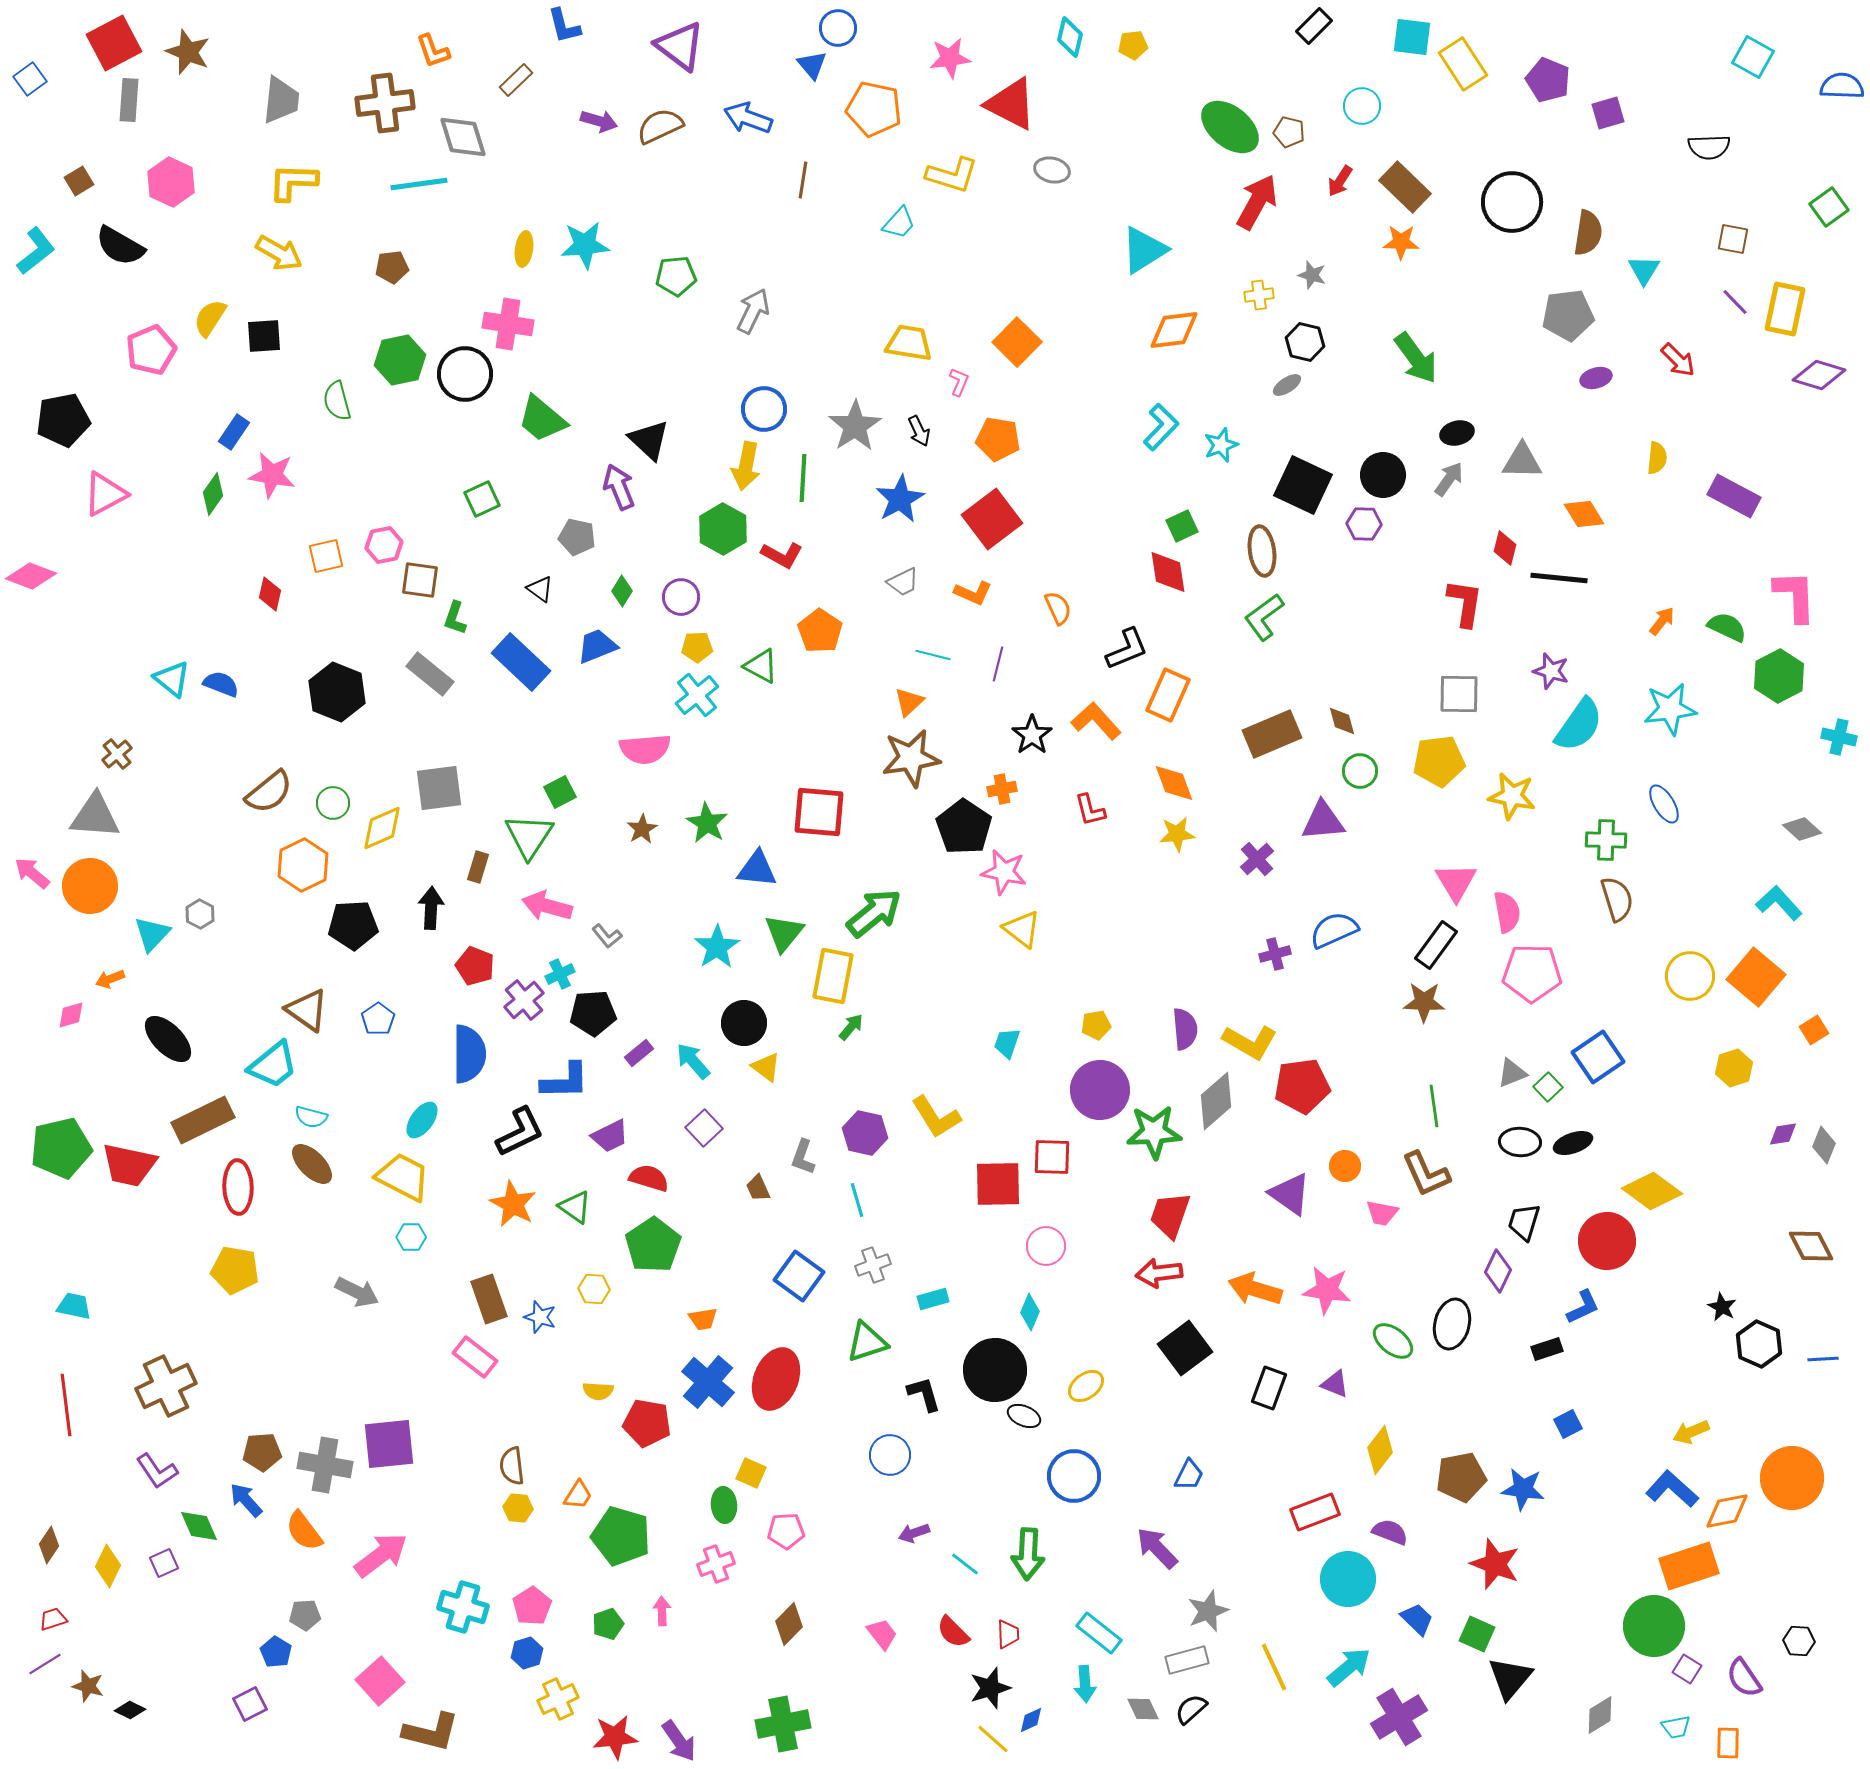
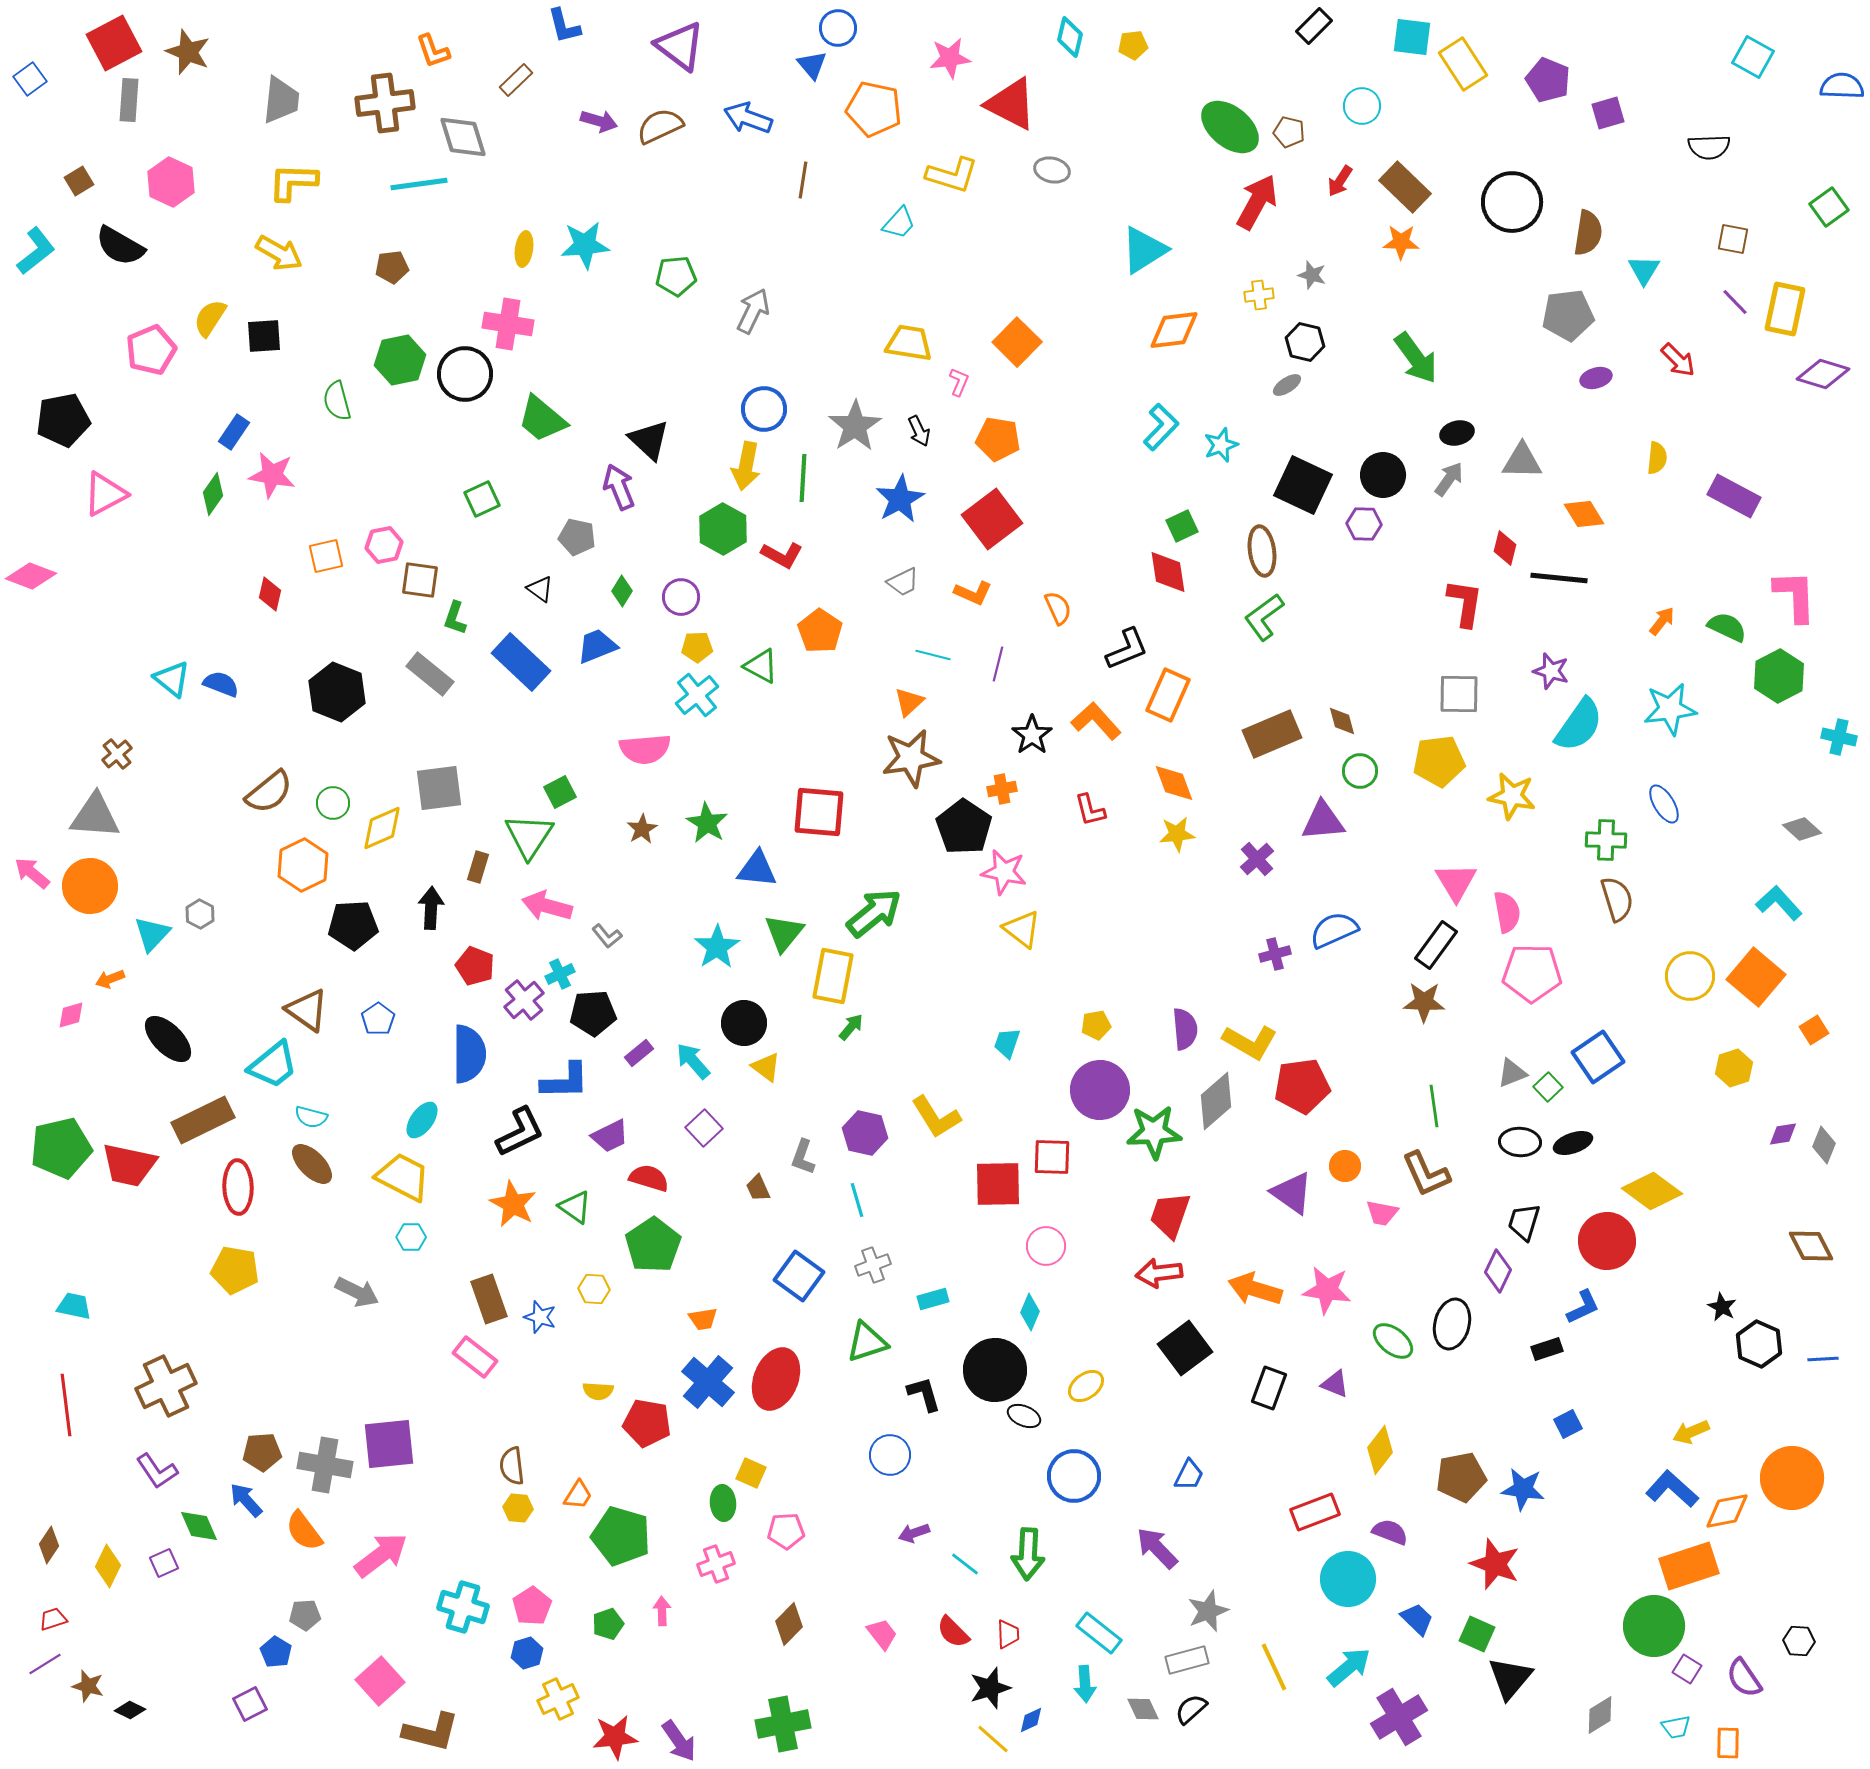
purple diamond at (1819, 375): moved 4 px right, 1 px up
purple triangle at (1290, 1194): moved 2 px right, 1 px up
green ellipse at (724, 1505): moved 1 px left, 2 px up
